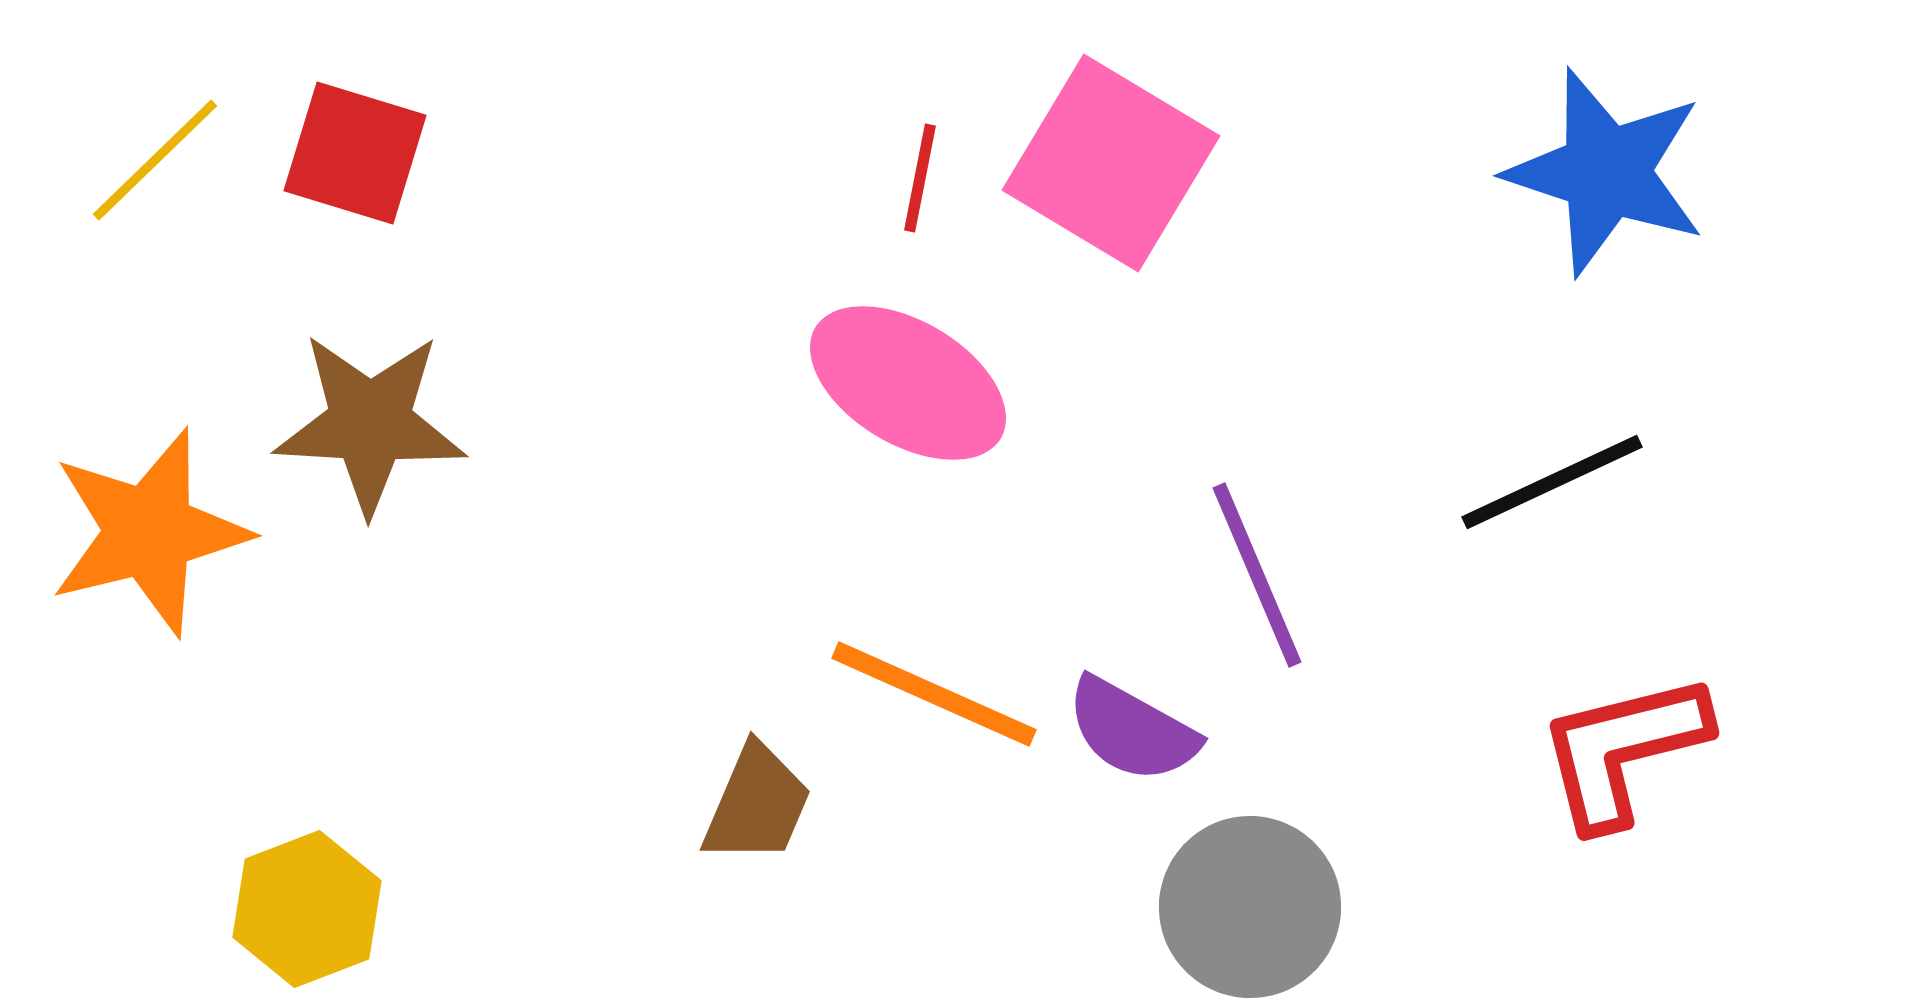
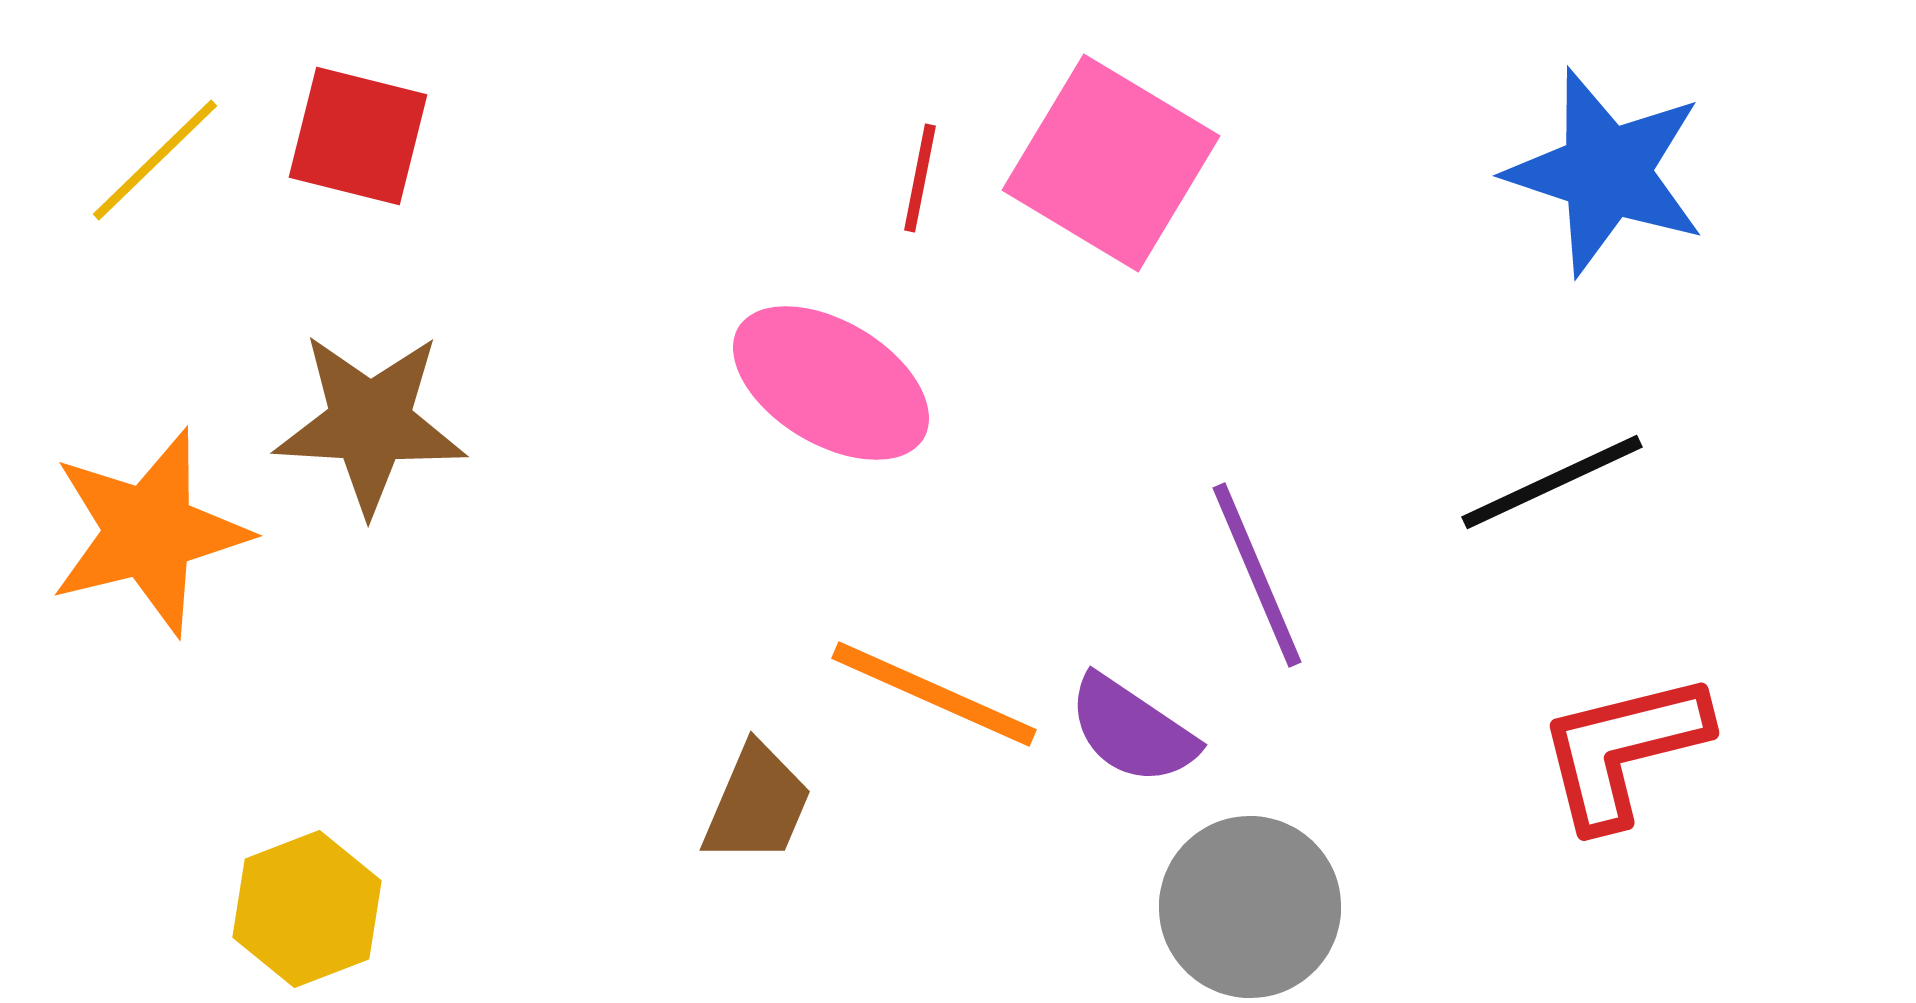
red square: moved 3 px right, 17 px up; rotated 3 degrees counterclockwise
pink ellipse: moved 77 px left
purple semicircle: rotated 5 degrees clockwise
